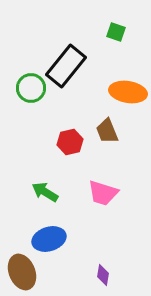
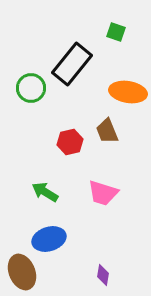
black rectangle: moved 6 px right, 2 px up
